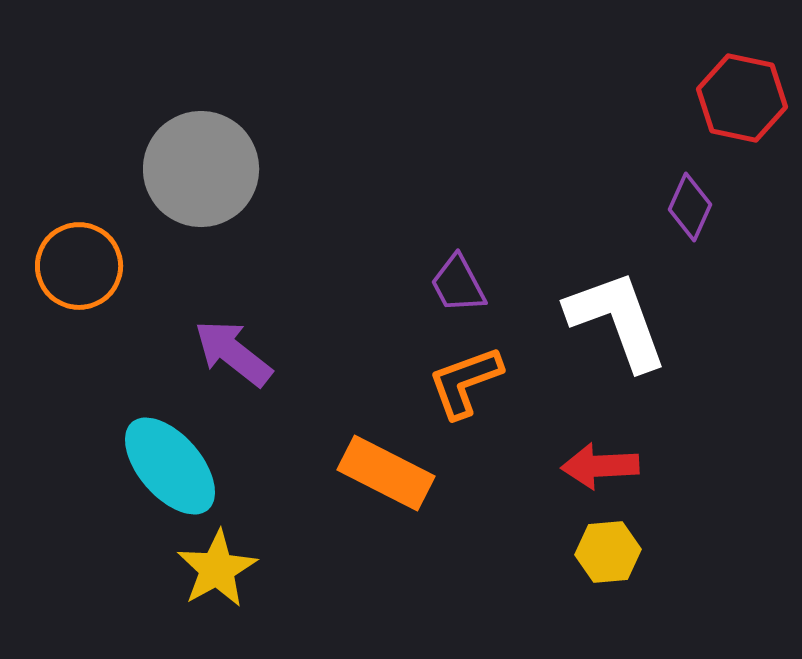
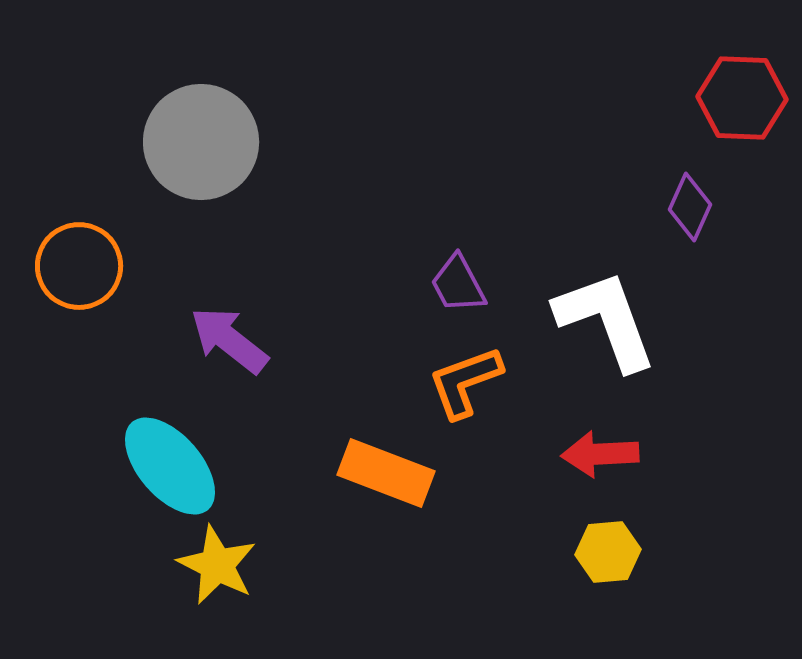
red hexagon: rotated 10 degrees counterclockwise
gray circle: moved 27 px up
white L-shape: moved 11 px left
purple arrow: moved 4 px left, 13 px up
red arrow: moved 12 px up
orange rectangle: rotated 6 degrees counterclockwise
yellow star: moved 4 px up; rotated 16 degrees counterclockwise
